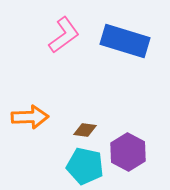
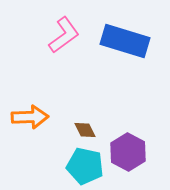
brown diamond: rotated 55 degrees clockwise
